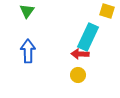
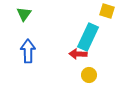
green triangle: moved 3 px left, 3 px down
red arrow: moved 2 px left
yellow circle: moved 11 px right
